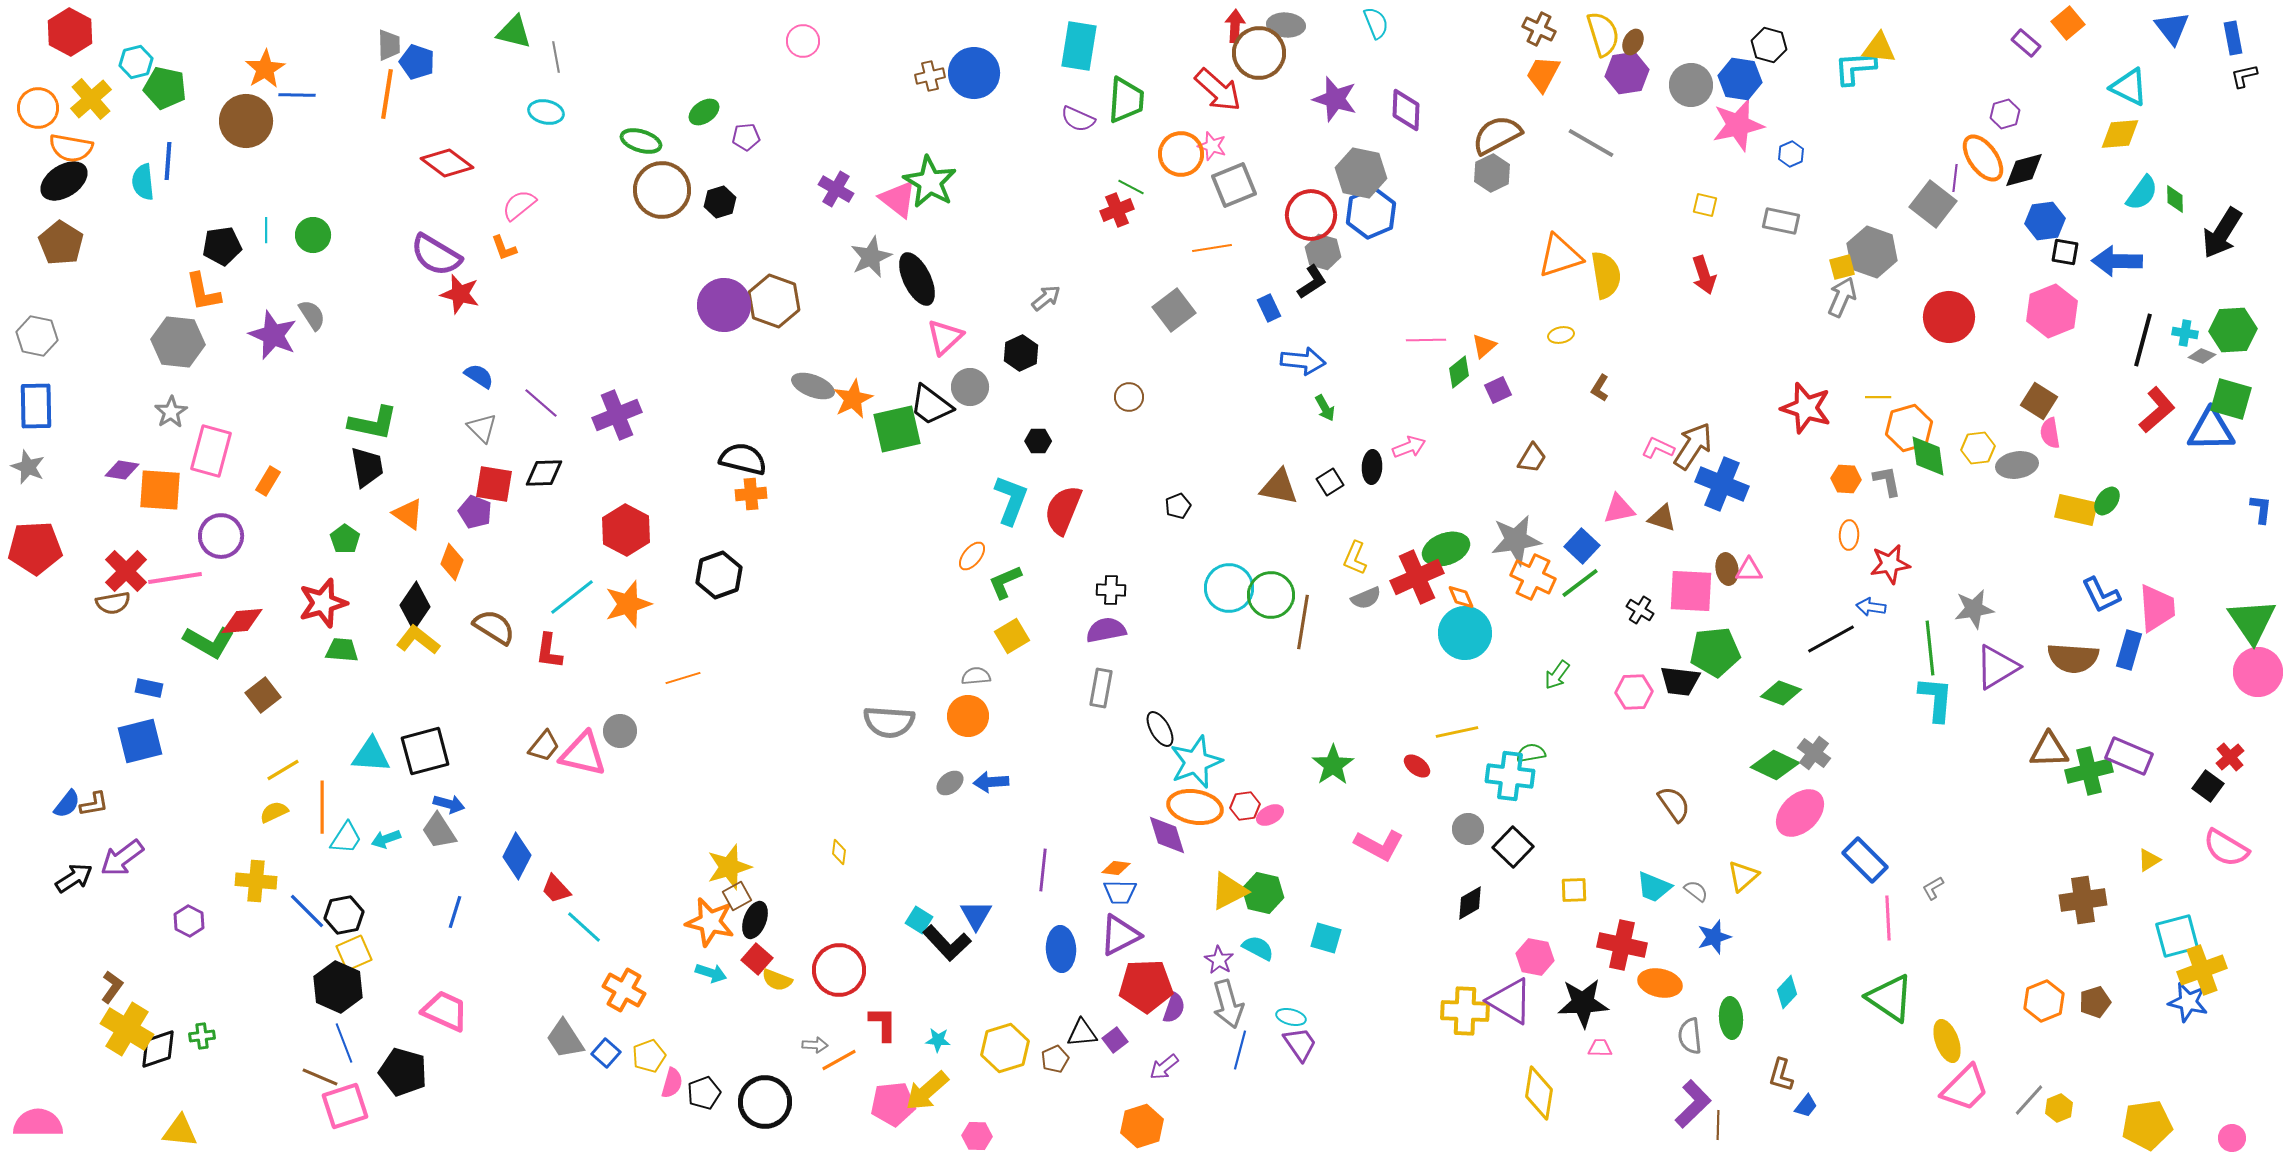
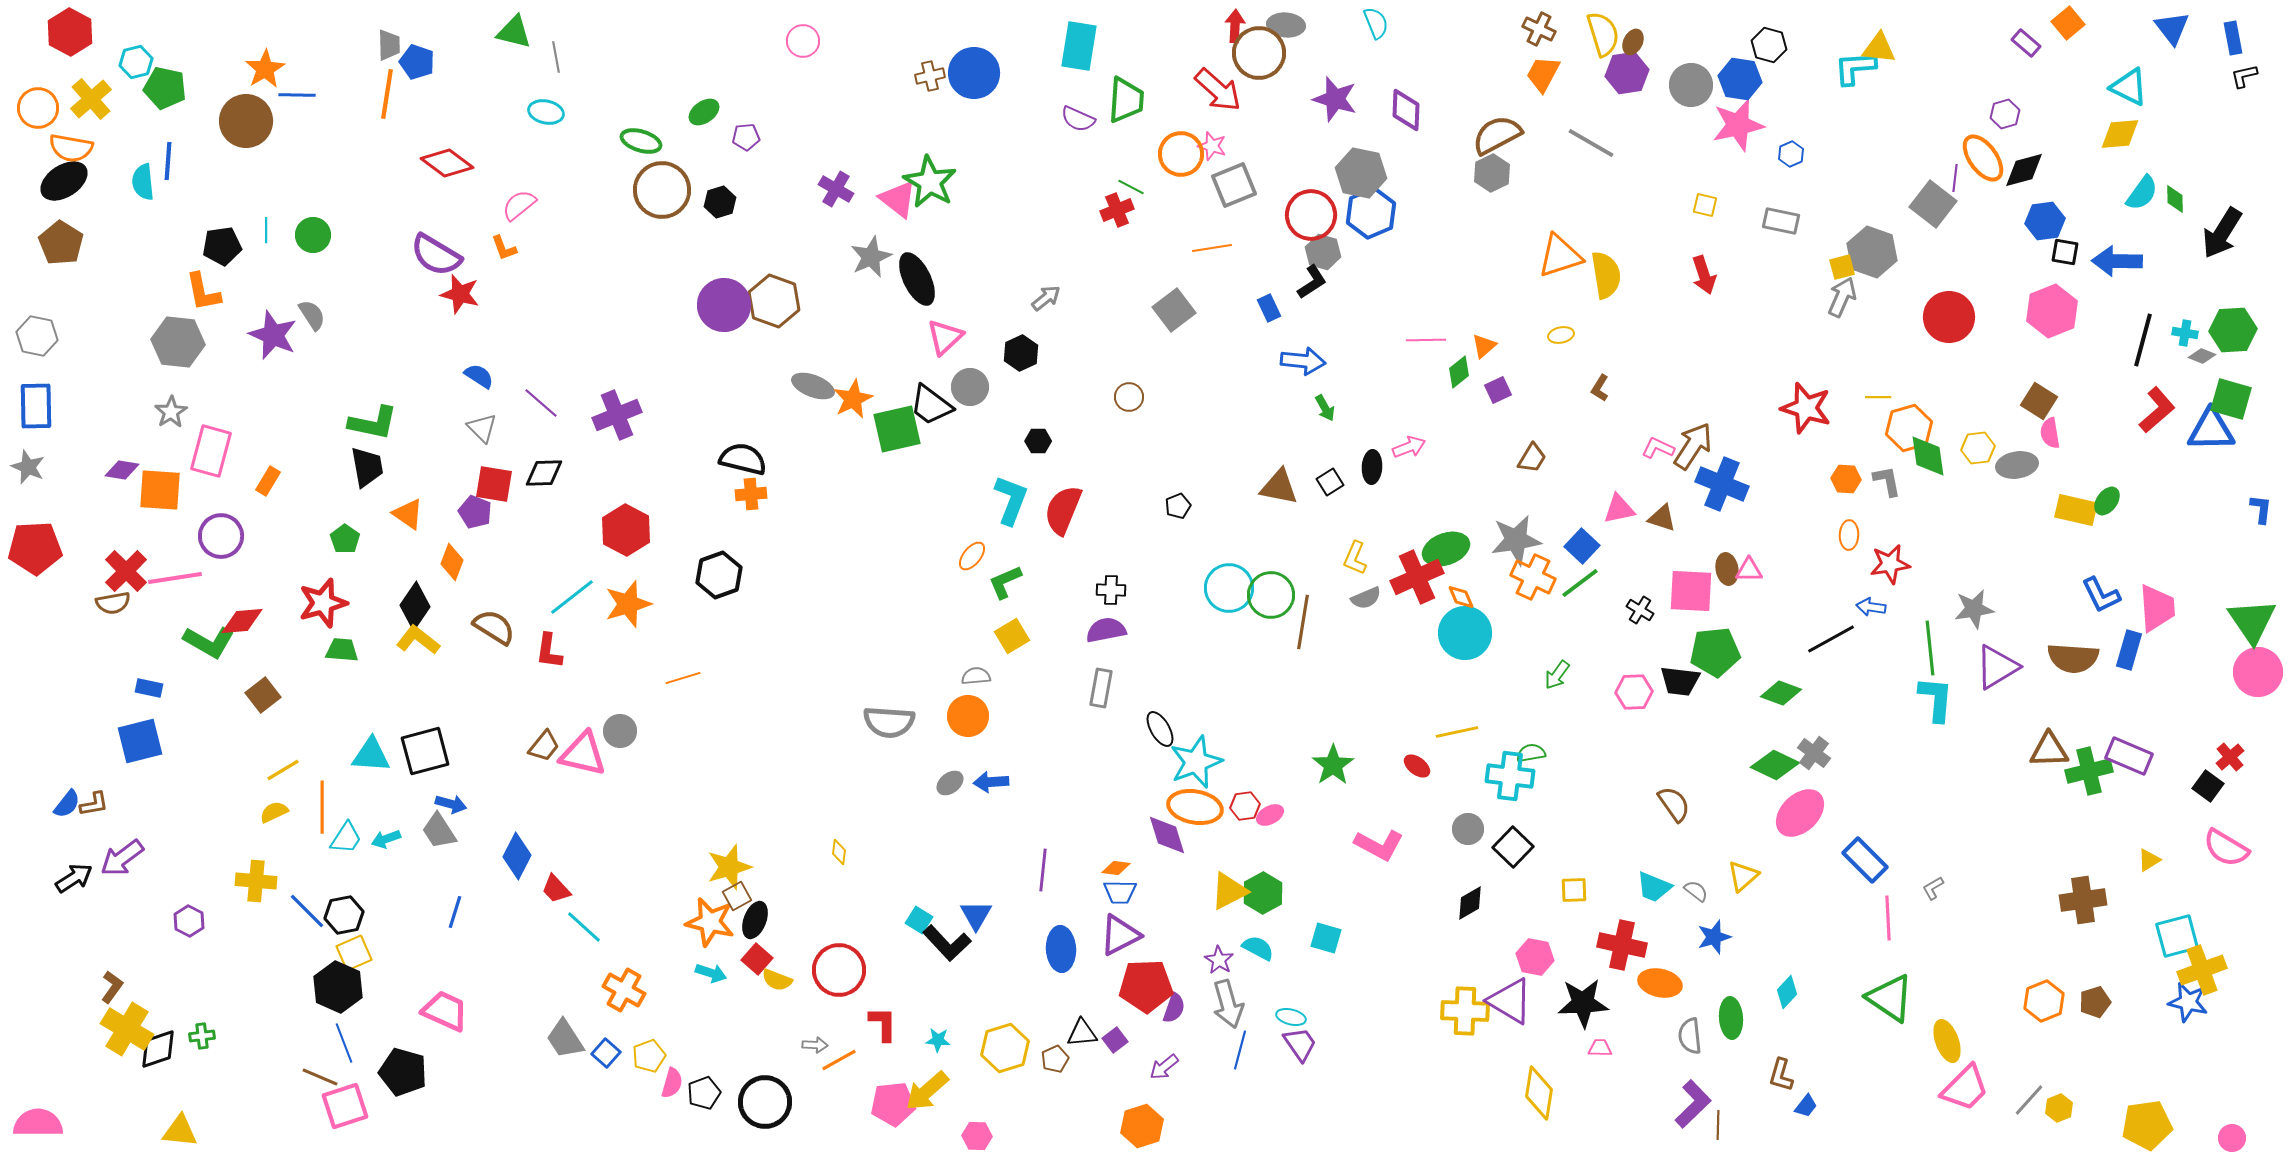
blue arrow at (449, 804): moved 2 px right
green hexagon at (1263, 893): rotated 18 degrees clockwise
